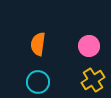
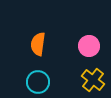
yellow cross: rotated 20 degrees counterclockwise
